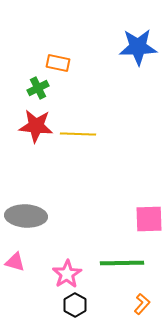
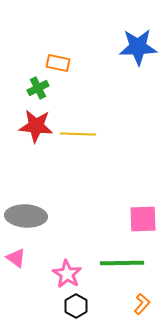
pink square: moved 6 px left
pink triangle: moved 1 px right, 4 px up; rotated 20 degrees clockwise
pink star: rotated 8 degrees counterclockwise
black hexagon: moved 1 px right, 1 px down
